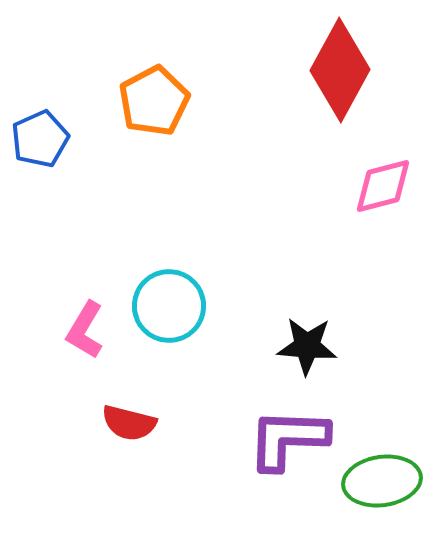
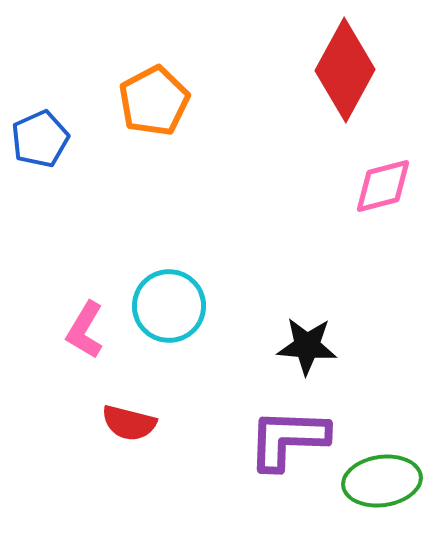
red diamond: moved 5 px right
